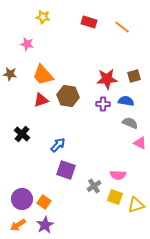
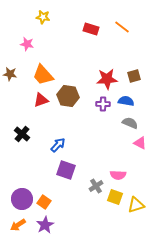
red rectangle: moved 2 px right, 7 px down
gray cross: moved 2 px right
